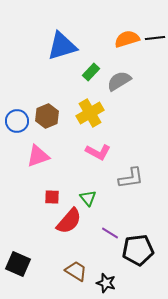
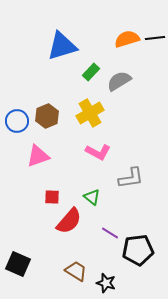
green triangle: moved 4 px right, 1 px up; rotated 12 degrees counterclockwise
